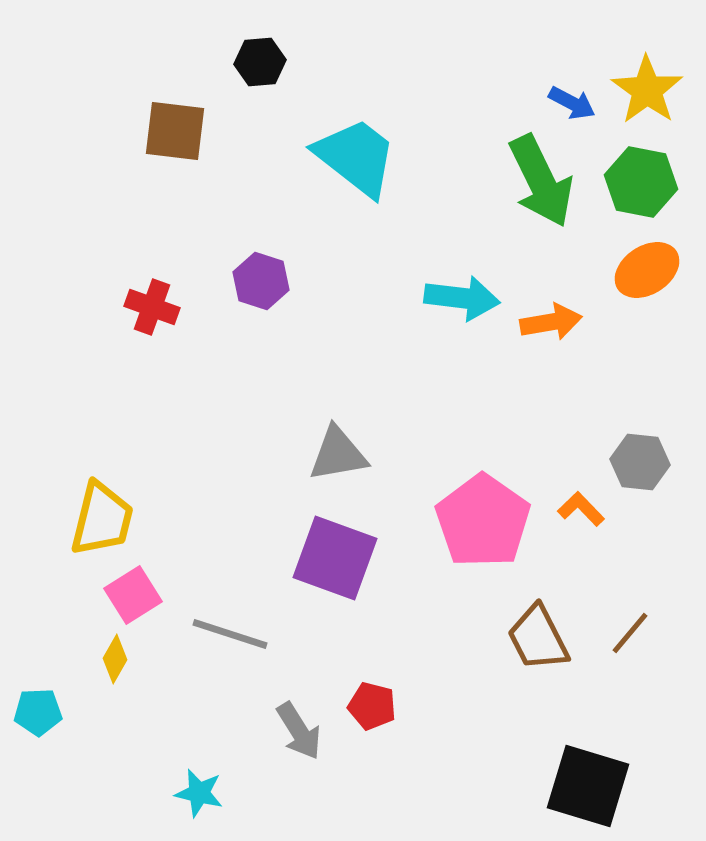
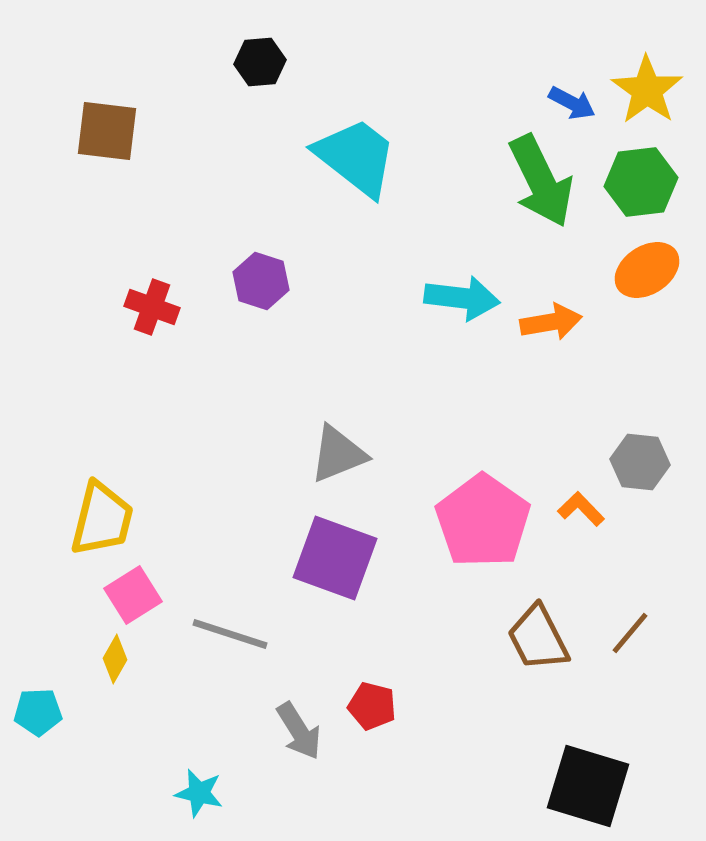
brown square: moved 68 px left
green hexagon: rotated 18 degrees counterclockwise
gray triangle: rotated 12 degrees counterclockwise
